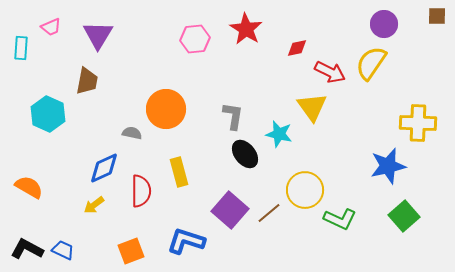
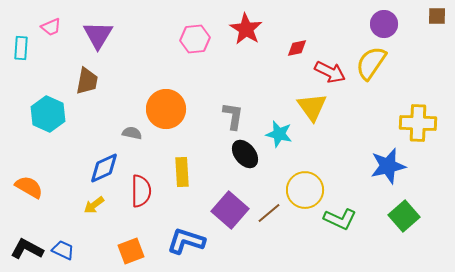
yellow rectangle: moved 3 px right; rotated 12 degrees clockwise
